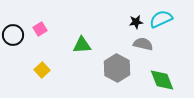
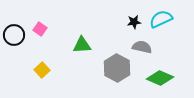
black star: moved 2 px left
pink square: rotated 24 degrees counterclockwise
black circle: moved 1 px right
gray semicircle: moved 1 px left, 3 px down
green diamond: moved 2 px left, 2 px up; rotated 44 degrees counterclockwise
